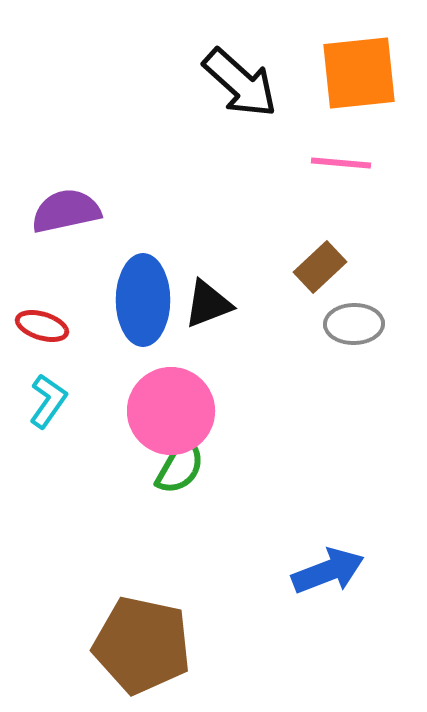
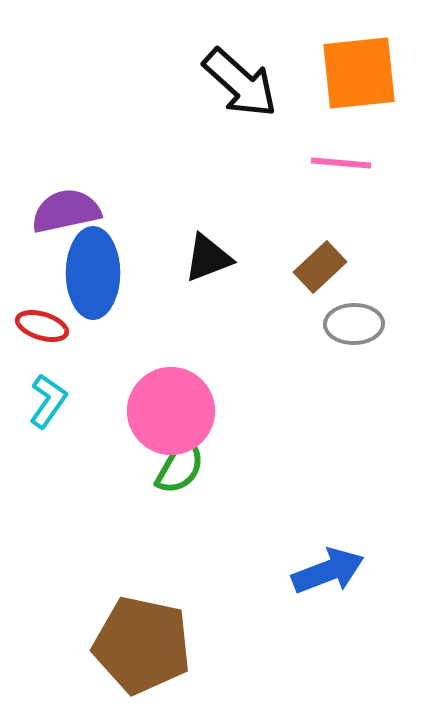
blue ellipse: moved 50 px left, 27 px up
black triangle: moved 46 px up
